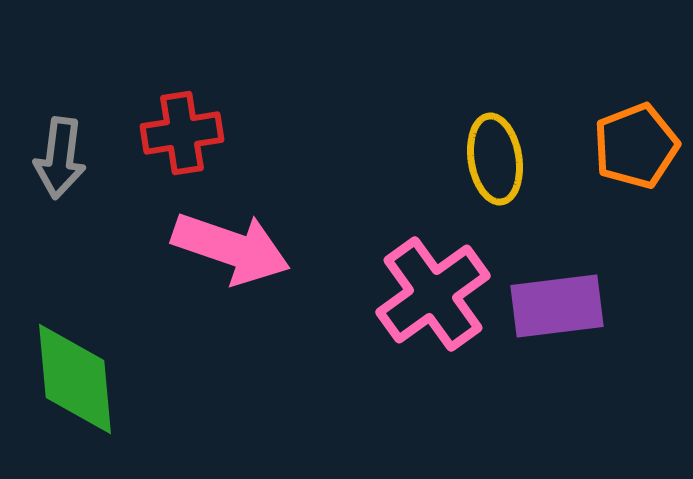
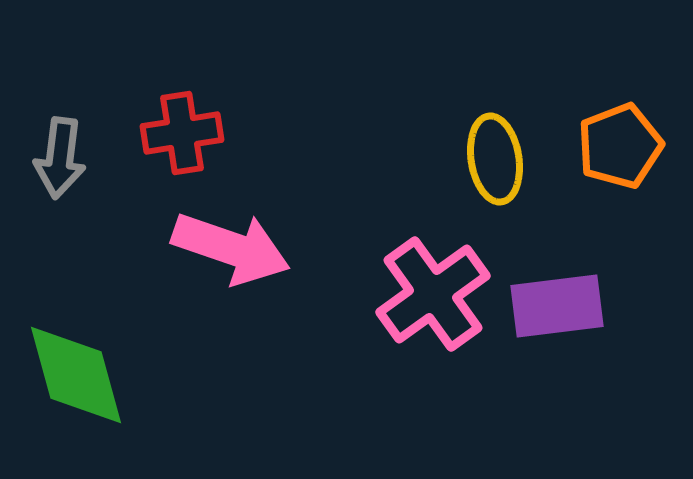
orange pentagon: moved 16 px left
green diamond: moved 1 px right, 4 px up; rotated 10 degrees counterclockwise
